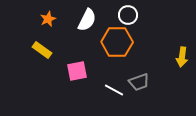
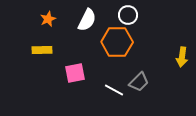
yellow rectangle: rotated 36 degrees counterclockwise
pink square: moved 2 px left, 2 px down
gray trapezoid: rotated 25 degrees counterclockwise
